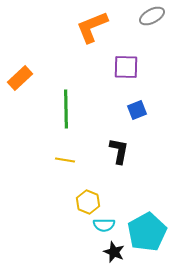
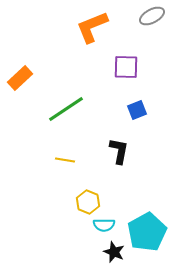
green line: rotated 57 degrees clockwise
